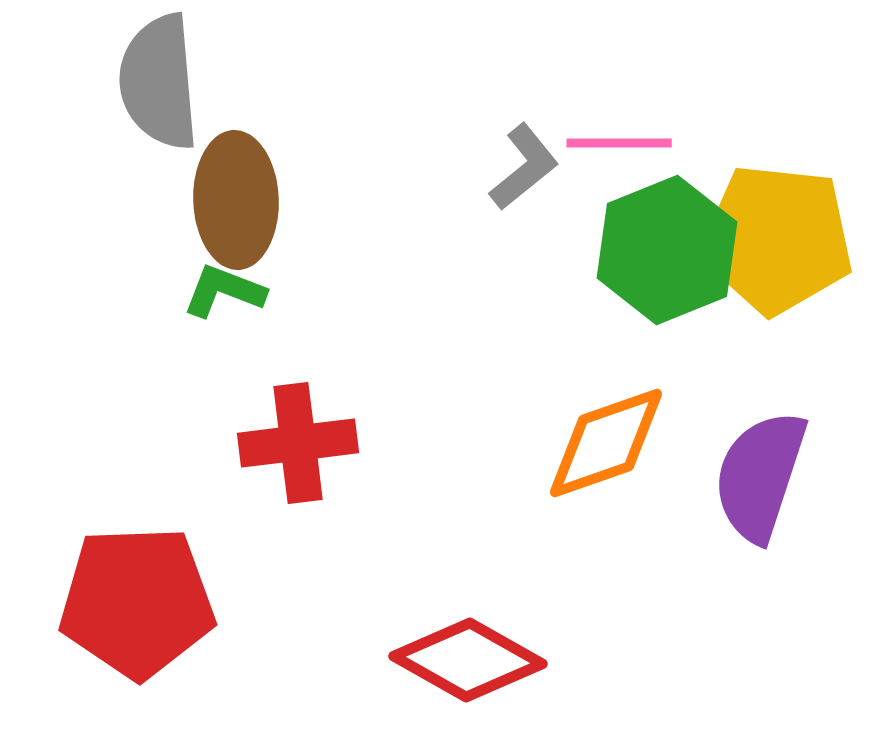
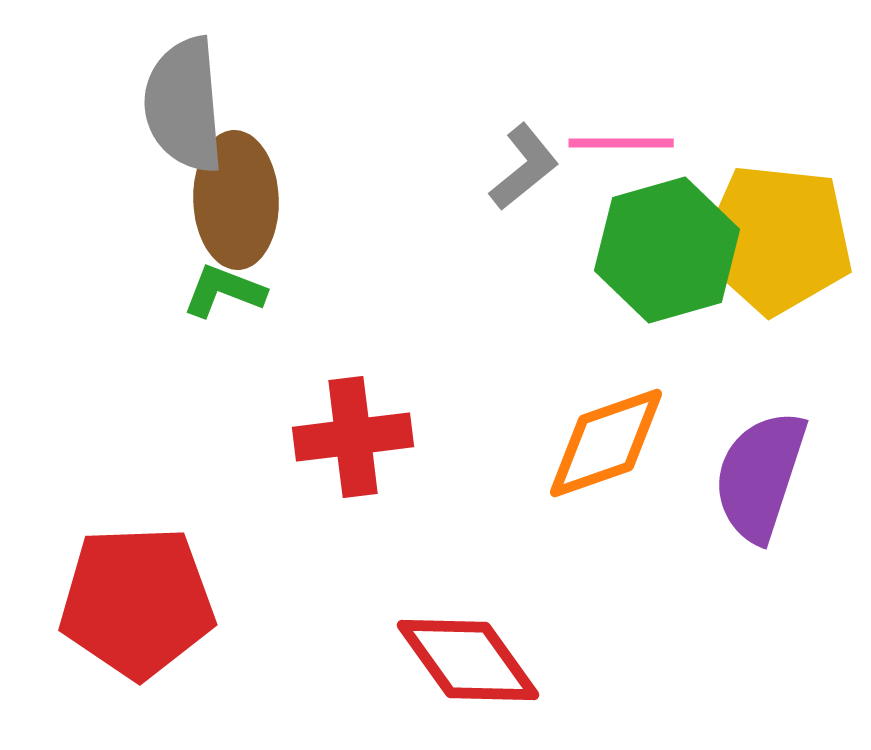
gray semicircle: moved 25 px right, 23 px down
pink line: moved 2 px right
green hexagon: rotated 6 degrees clockwise
red cross: moved 55 px right, 6 px up
red diamond: rotated 25 degrees clockwise
